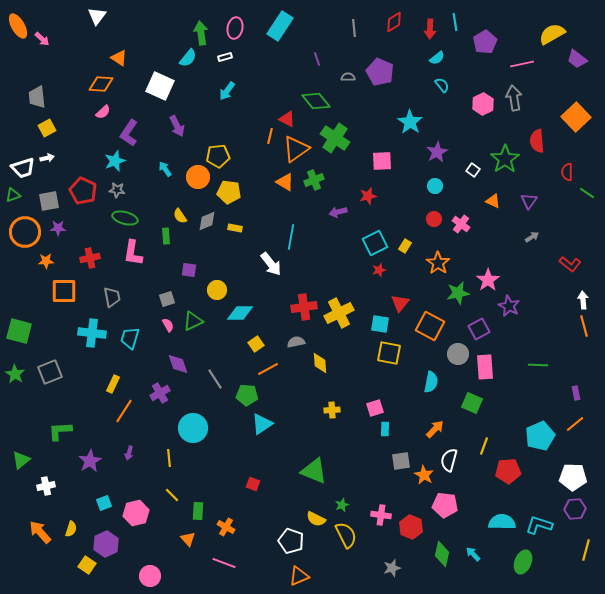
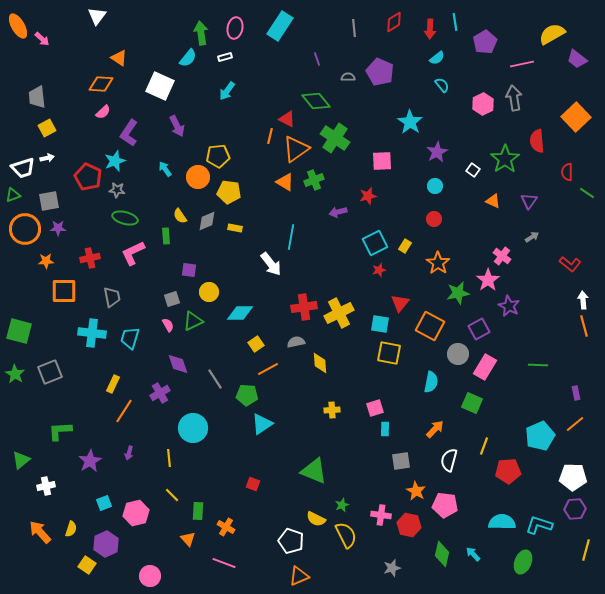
red pentagon at (83, 191): moved 5 px right, 14 px up
pink cross at (461, 224): moved 41 px right, 32 px down
orange circle at (25, 232): moved 3 px up
pink L-shape at (133, 253): rotated 56 degrees clockwise
yellow circle at (217, 290): moved 8 px left, 2 px down
gray square at (167, 299): moved 5 px right
pink rectangle at (485, 367): rotated 35 degrees clockwise
orange star at (424, 475): moved 8 px left, 16 px down
red hexagon at (411, 527): moved 2 px left, 2 px up; rotated 10 degrees counterclockwise
